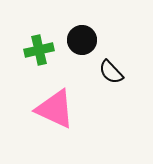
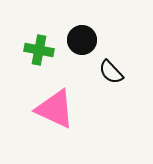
green cross: rotated 24 degrees clockwise
